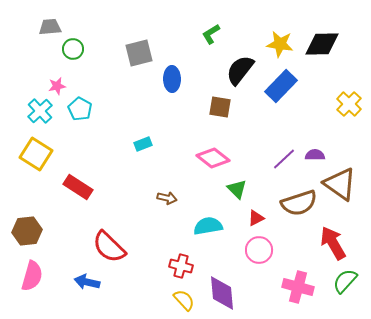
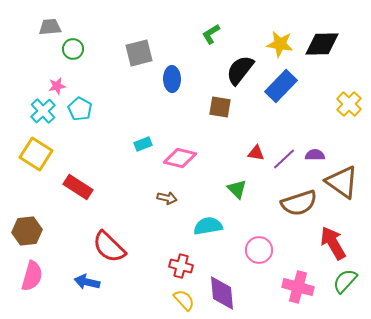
cyan cross: moved 3 px right
pink diamond: moved 33 px left; rotated 24 degrees counterclockwise
brown triangle: moved 2 px right, 2 px up
red triangle: moved 65 px up; rotated 36 degrees clockwise
